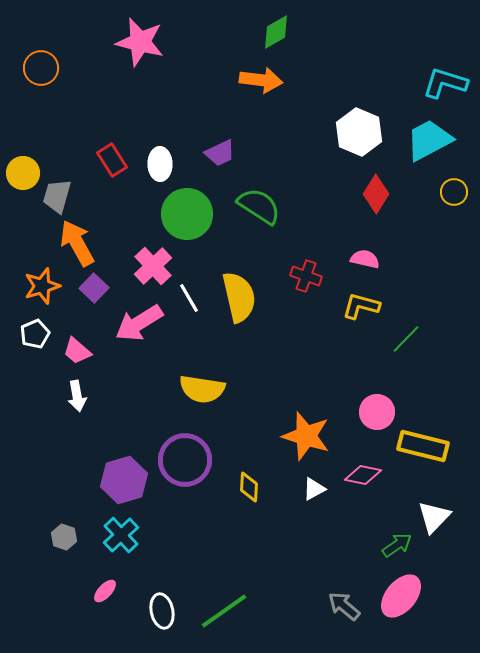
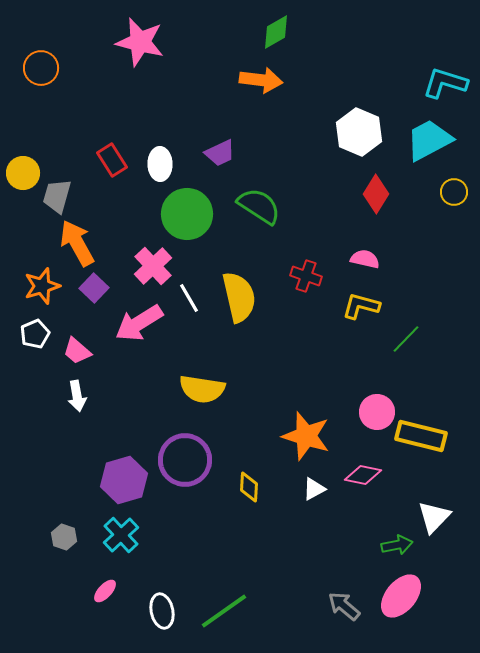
yellow rectangle at (423, 446): moved 2 px left, 10 px up
green arrow at (397, 545): rotated 24 degrees clockwise
